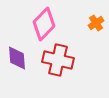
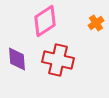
pink diamond: moved 1 px right, 3 px up; rotated 12 degrees clockwise
purple diamond: moved 1 px down
